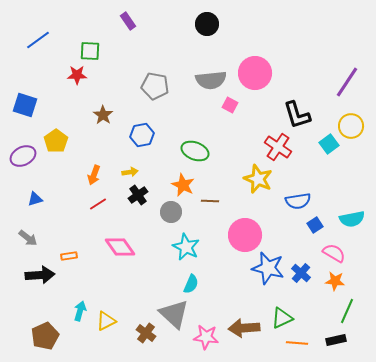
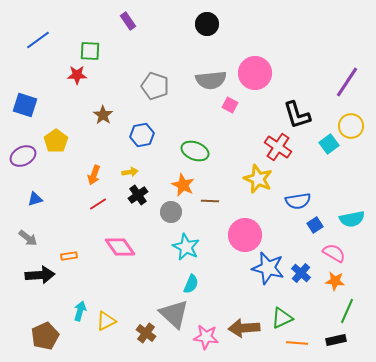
gray pentagon at (155, 86): rotated 8 degrees clockwise
